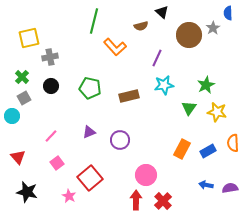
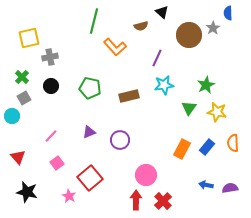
blue rectangle: moved 1 px left, 4 px up; rotated 21 degrees counterclockwise
